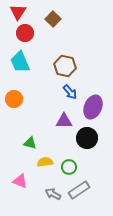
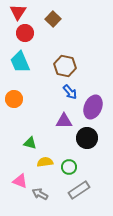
gray arrow: moved 13 px left
